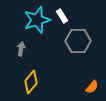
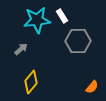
cyan star: rotated 12 degrees clockwise
gray arrow: rotated 40 degrees clockwise
